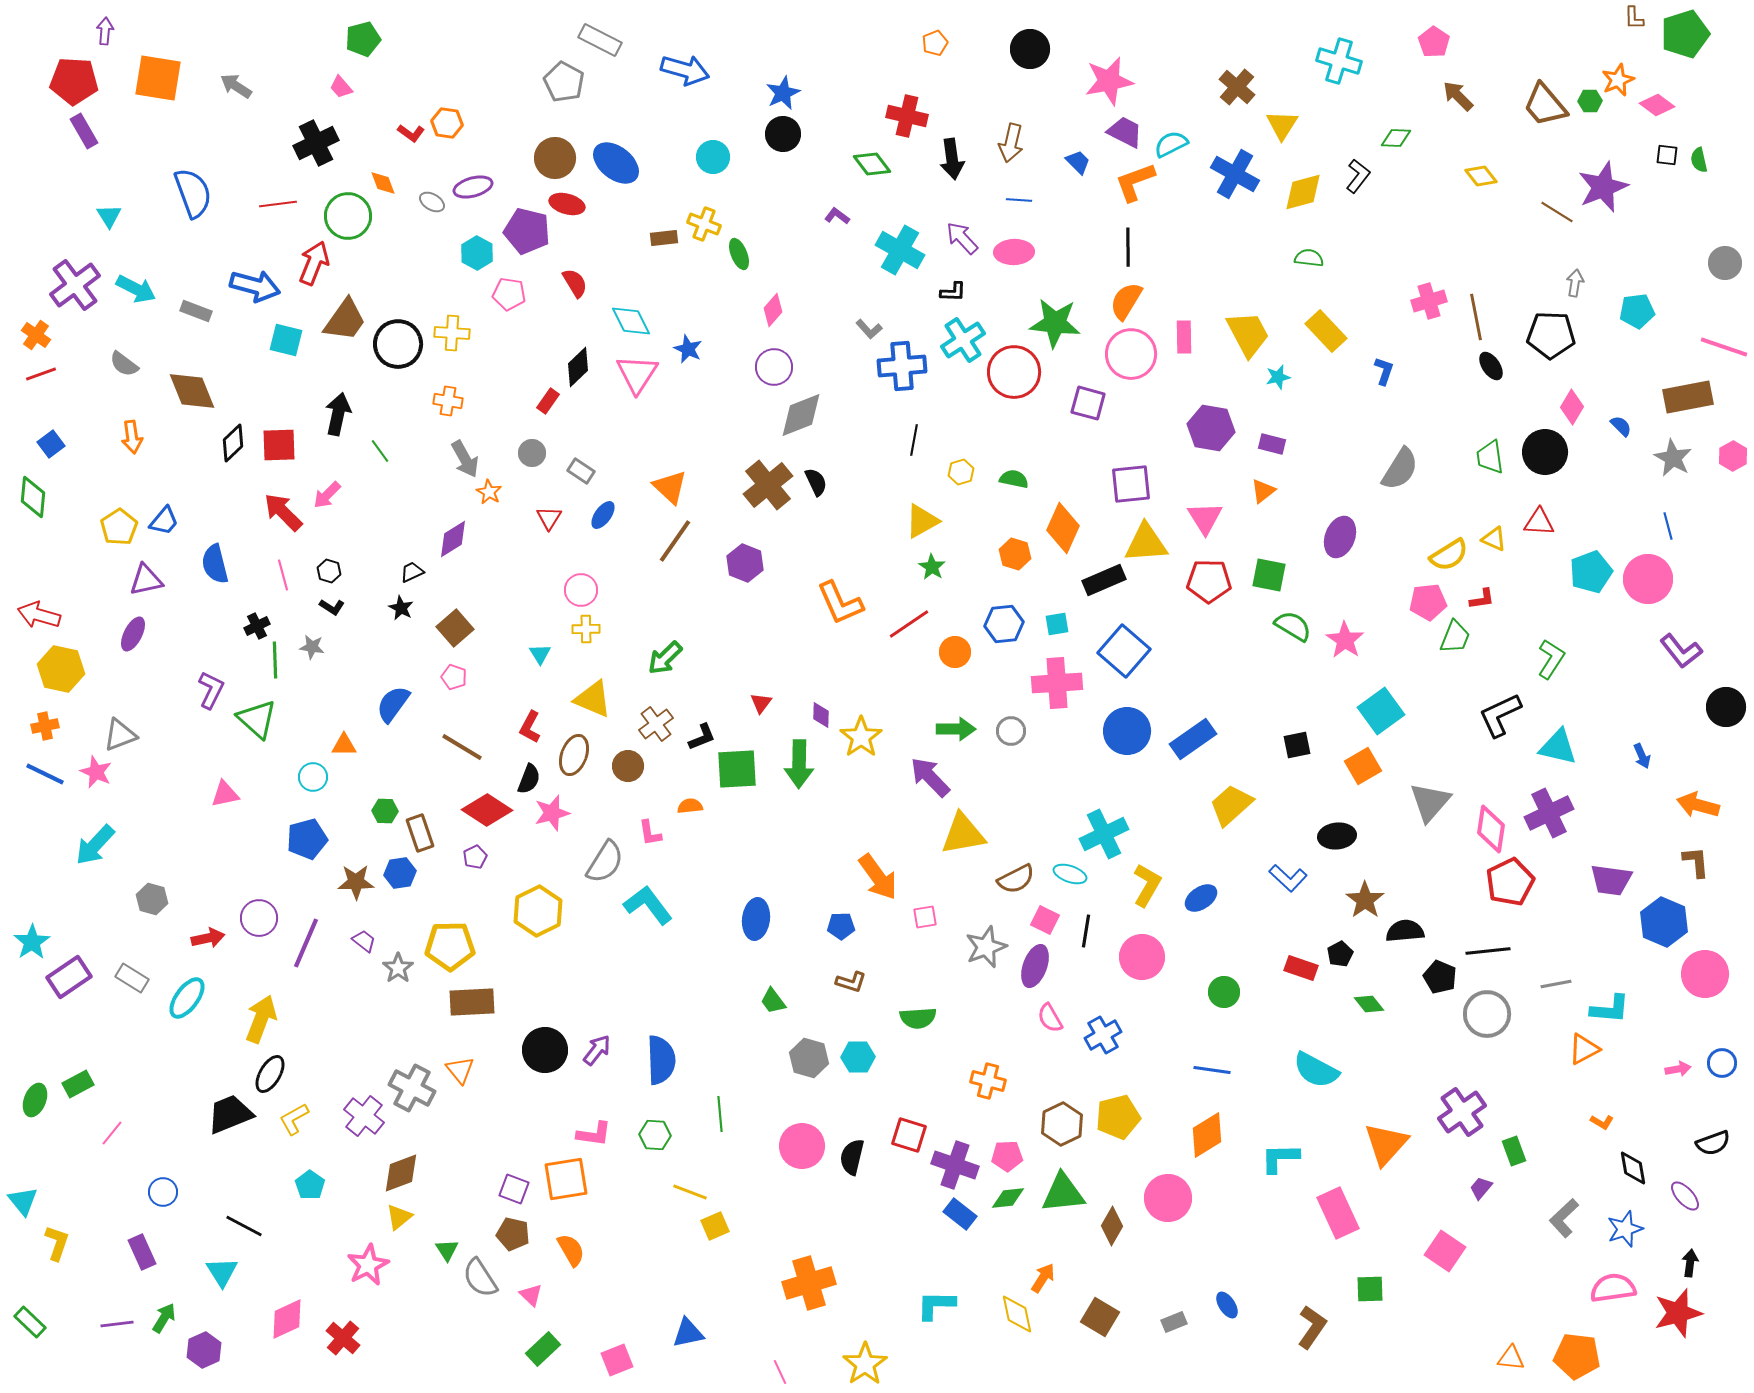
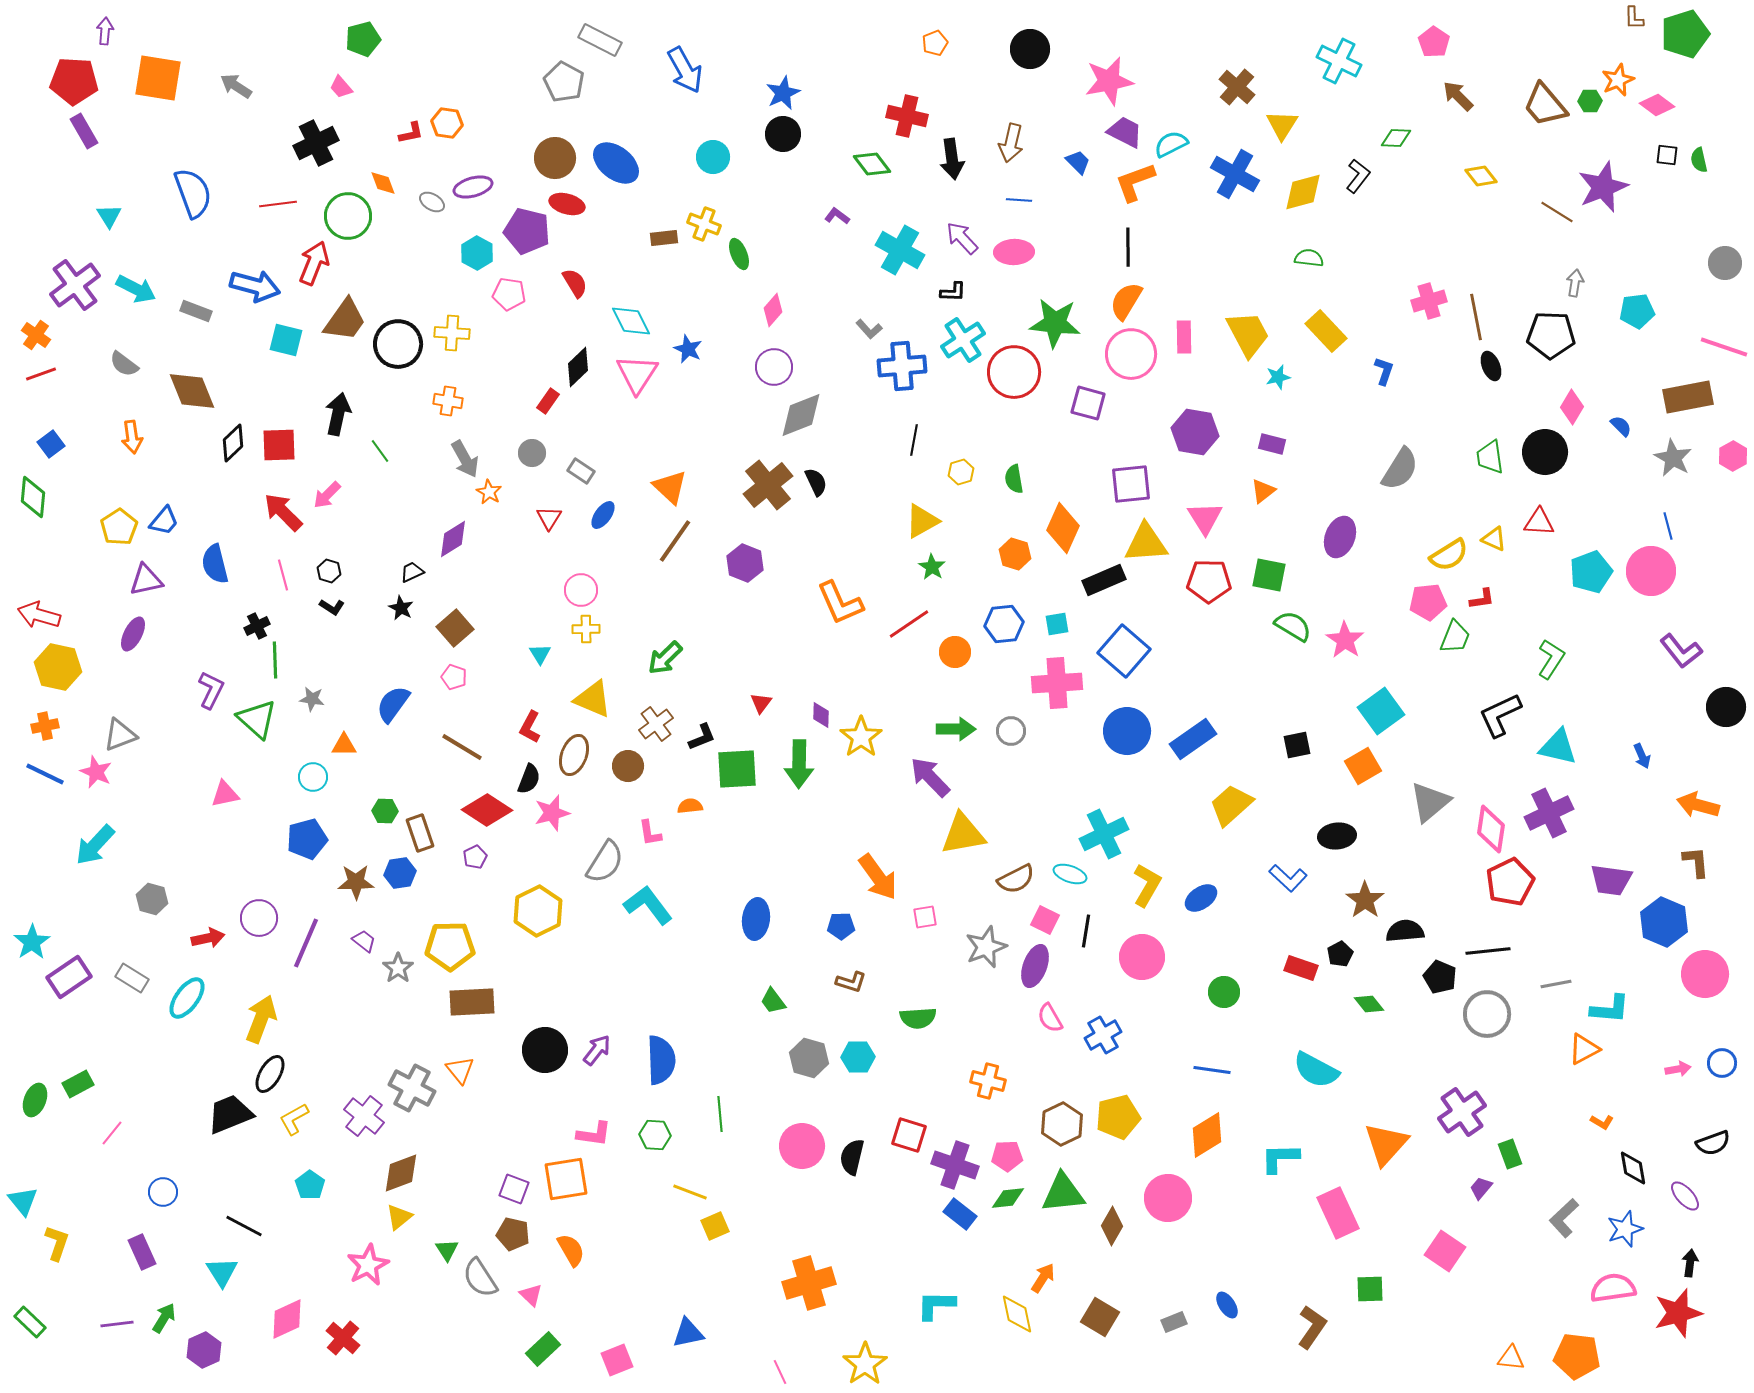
cyan cross at (1339, 61): rotated 9 degrees clockwise
blue arrow at (685, 70): rotated 45 degrees clockwise
red L-shape at (411, 133): rotated 48 degrees counterclockwise
black ellipse at (1491, 366): rotated 12 degrees clockwise
purple hexagon at (1211, 428): moved 16 px left, 4 px down
green semicircle at (1014, 479): rotated 112 degrees counterclockwise
pink circle at (1648, 579): moved 3 px right, 8 px up
gray star at (312, 647): moved 52 px down
yellow hexagon at (61, 669): moved 3 px left, 2 px up
gray triangle at (1430, 802): rotated 9 degrees clockwise
green rectangle at (1514, 1151): moved 4 px left, 3 px down
